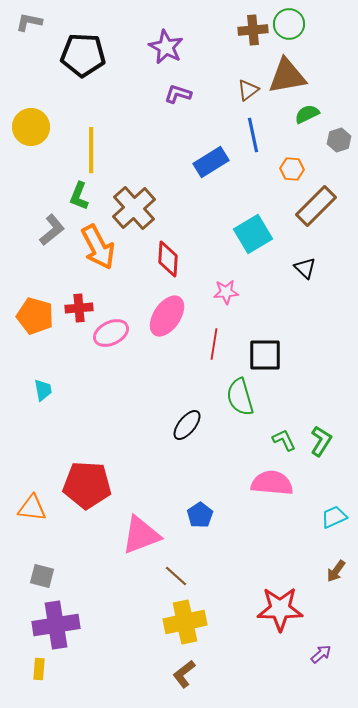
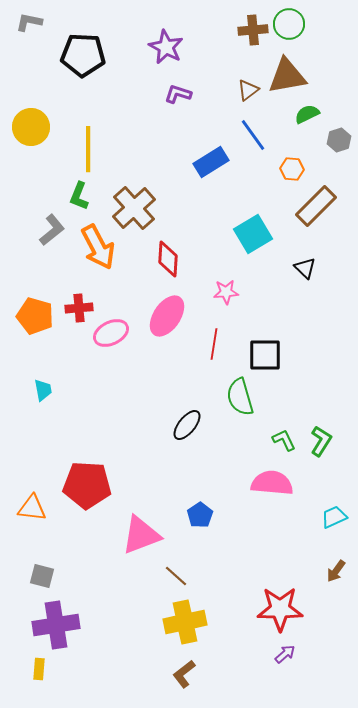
blue line at (253, 135): rotated 24 degrees counterclockwise
yellow line at (91, 150): moved 3 px left, 1 px up
purple arrow at (321, 654): moved 36 px left
